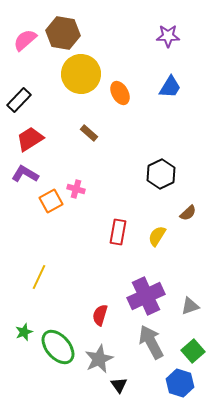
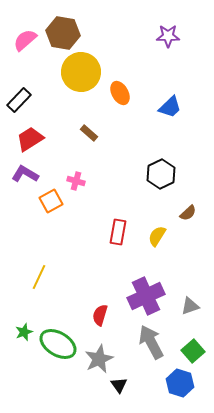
yellow circle: moved 2 px up
blue trapezoid: moved 20 px down; rotated 15 degrees clockwise
pink cross: moved 8 px up
green ellipse: moved 3 px up; rotated 18 degrees counterclockwise
